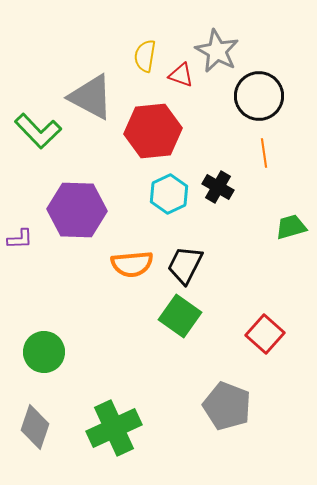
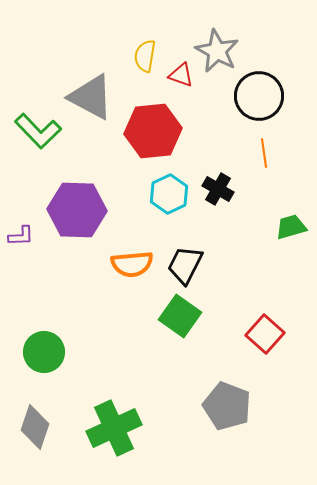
black cross: moved 2 px down
purple L-shape: moved 1 px right, 3 px up
